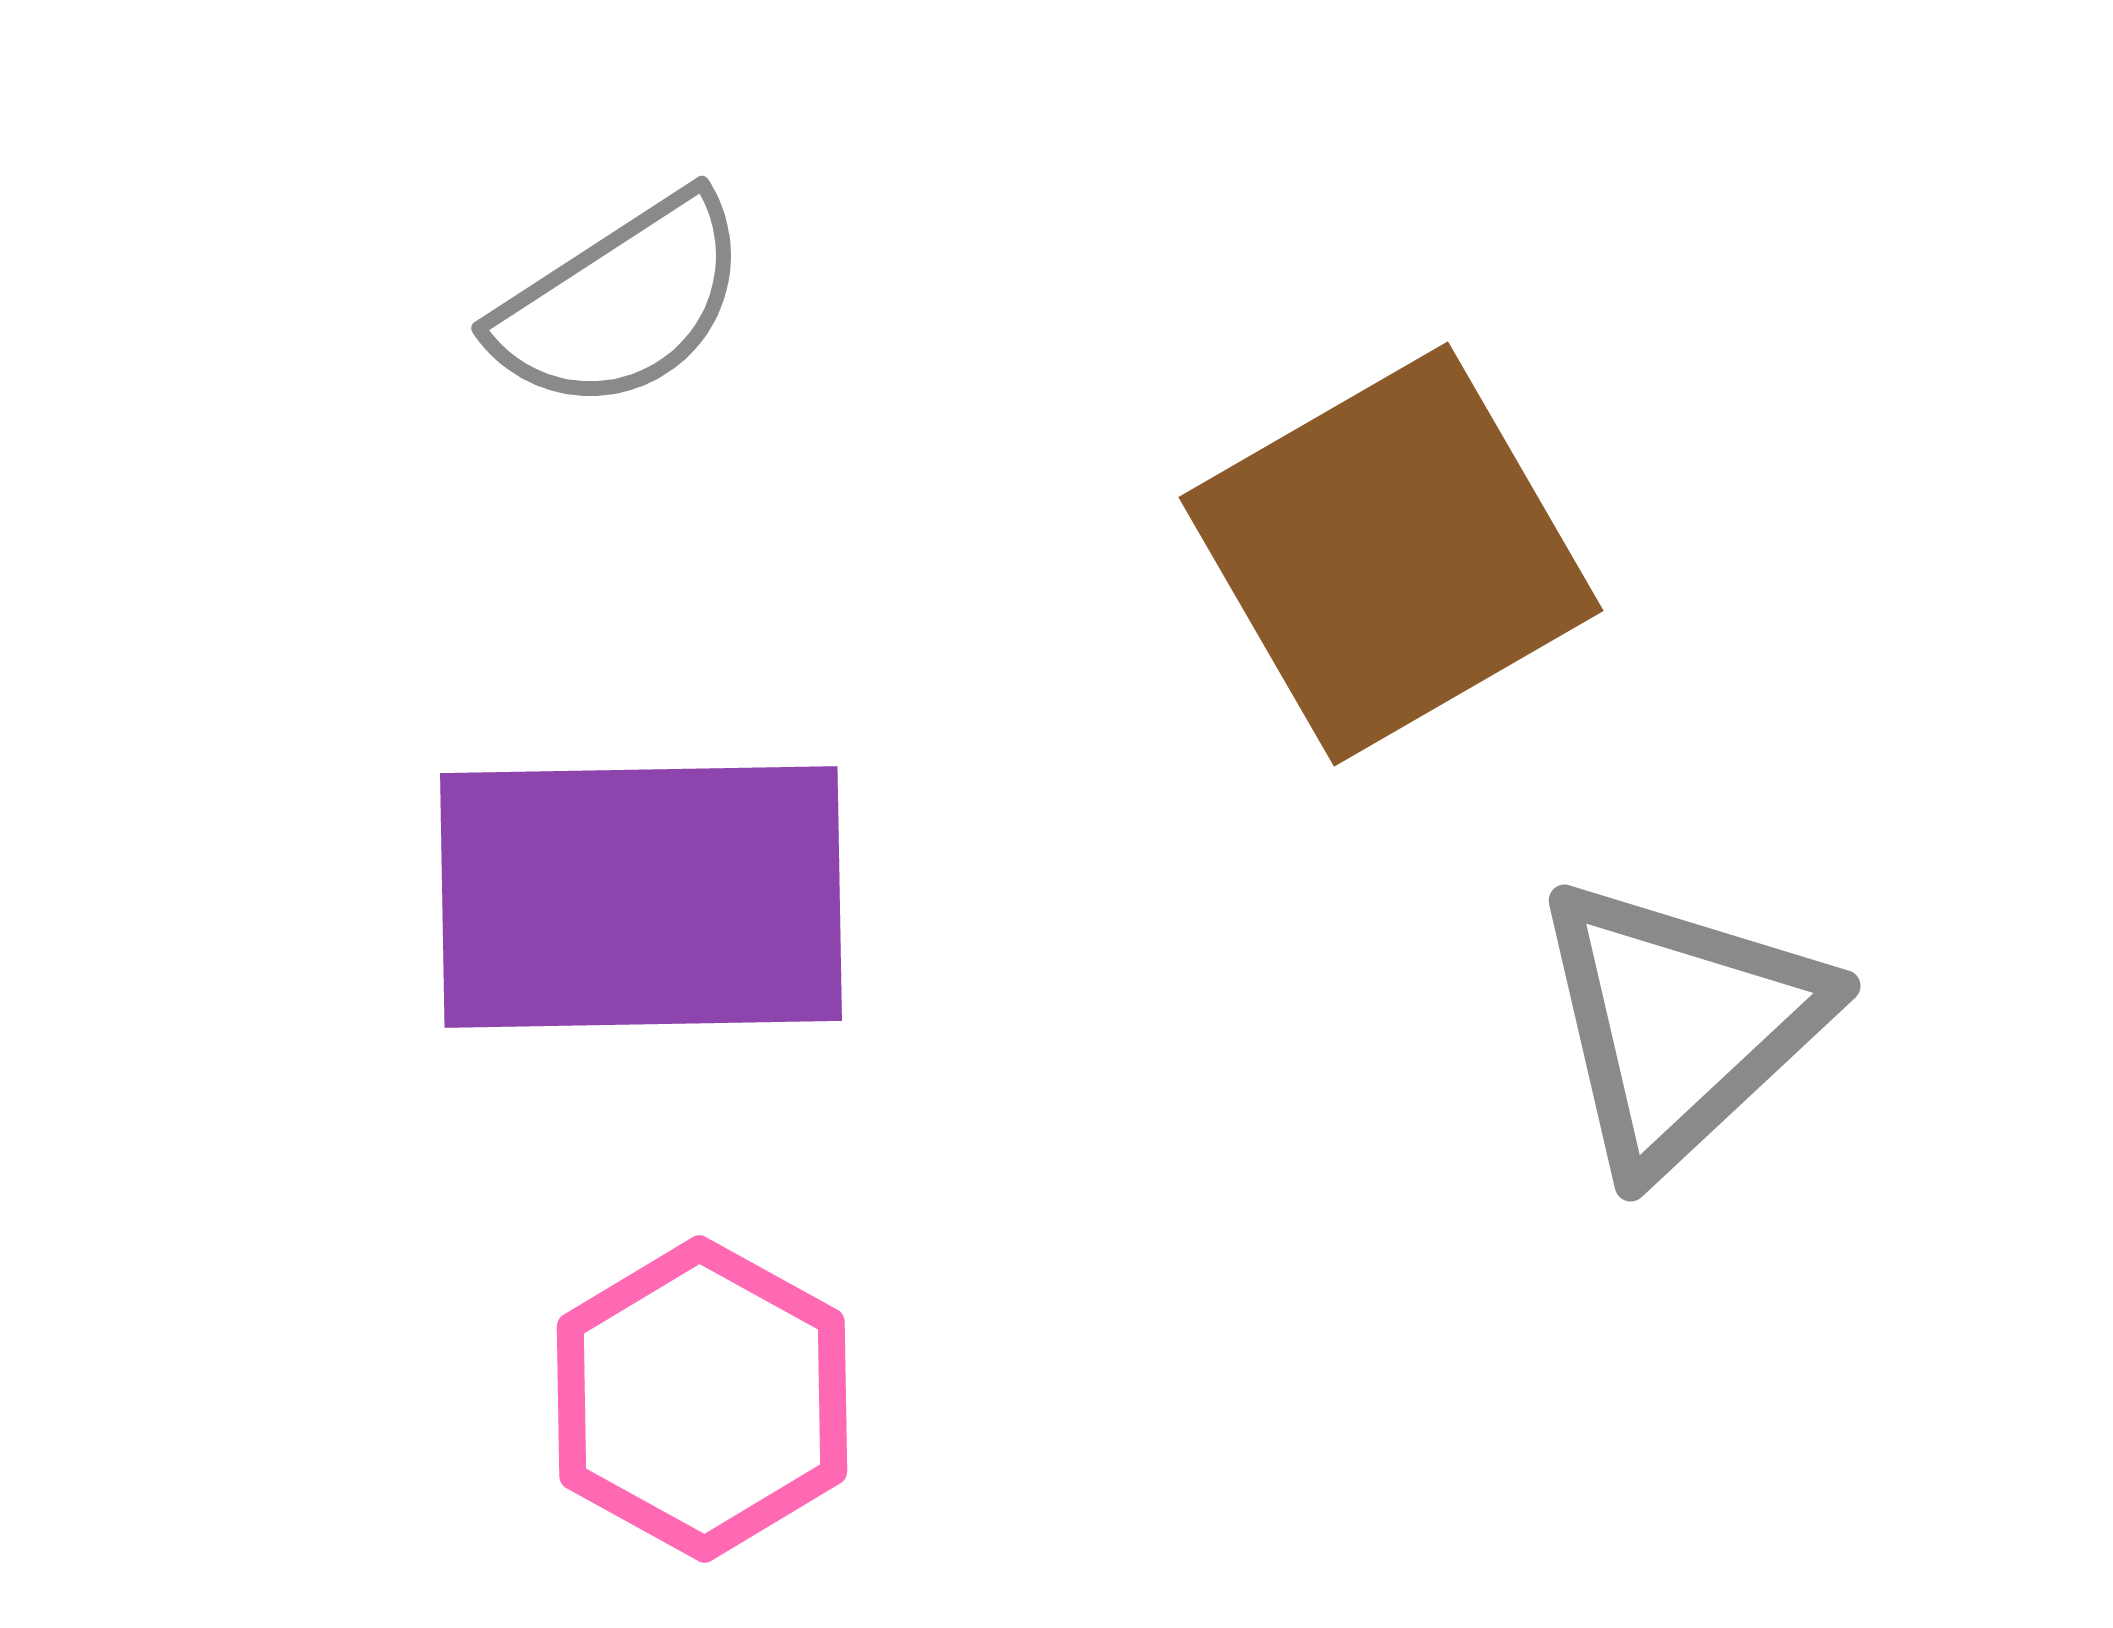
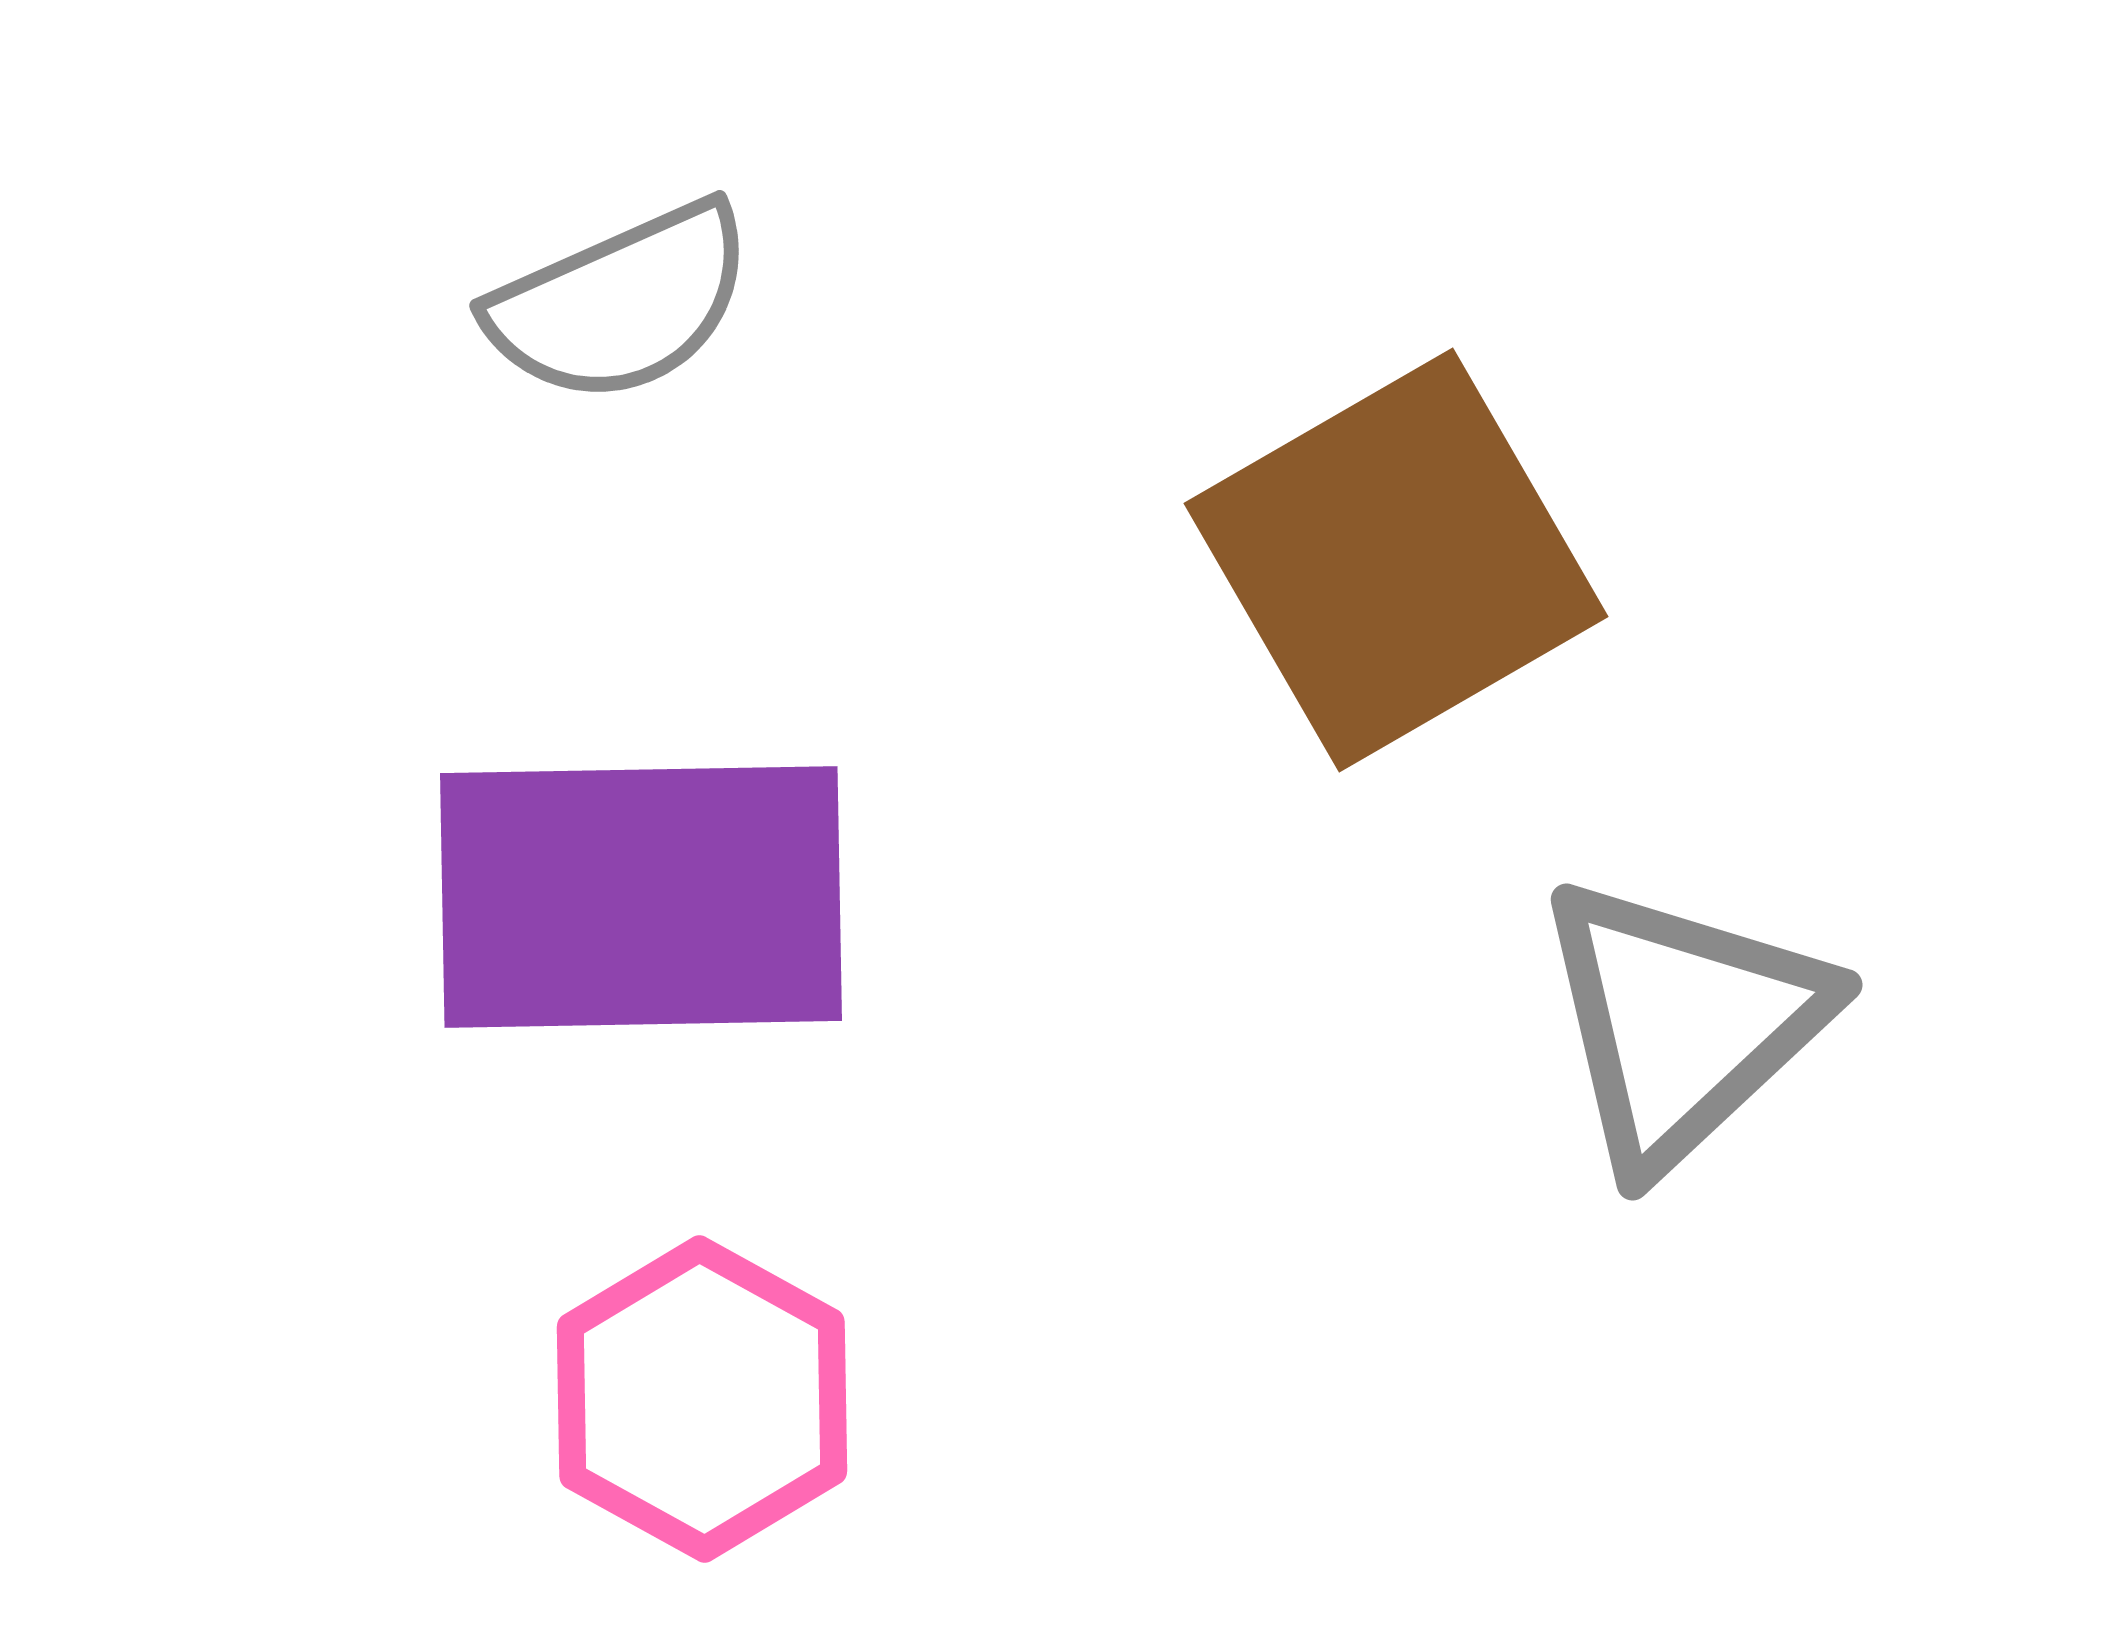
gray semicircle: rotated 9 degrees clockwise
brown square: moved 5 px right, 6 px down
gray triangle: moved 2 px right, 1 px up
